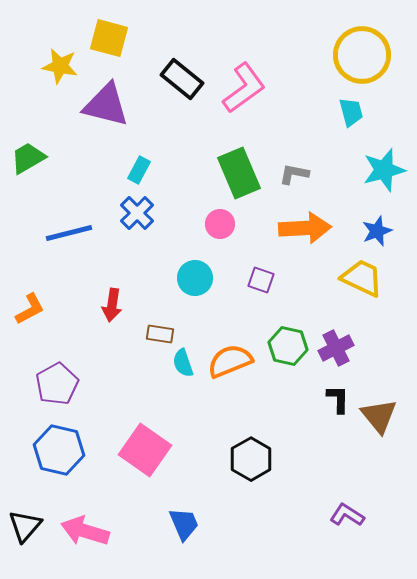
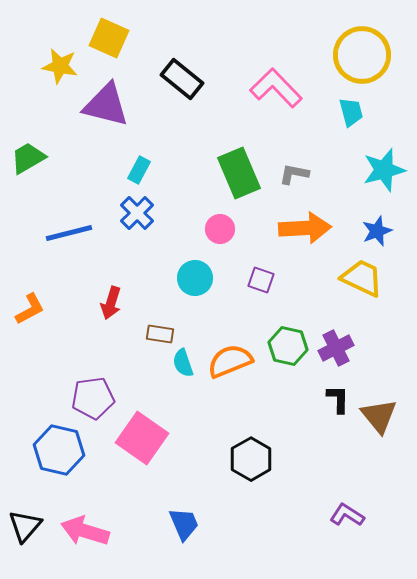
yellow square: rotated 9 degrees clockwise
pink L-shape: moved 32 px right; rotated 98 degrees counterclockwise
pink circle: moved 5 px down
red arrow: moved 1 px left, 2 px up; rotated 8 degrees clockwise
purple pentagon: moved 36 px right, 14 px down; rotated 21 degrees clockwise
pink square: moved 3 px left, 12 px up
